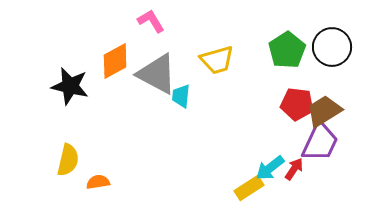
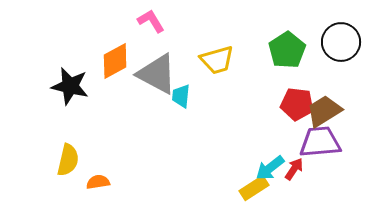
black circle: moved 9 px right, 5 px up
purple trapezoid: rotated 120 degrees counterclockwise
yellow rectangle: moved 5 px right
